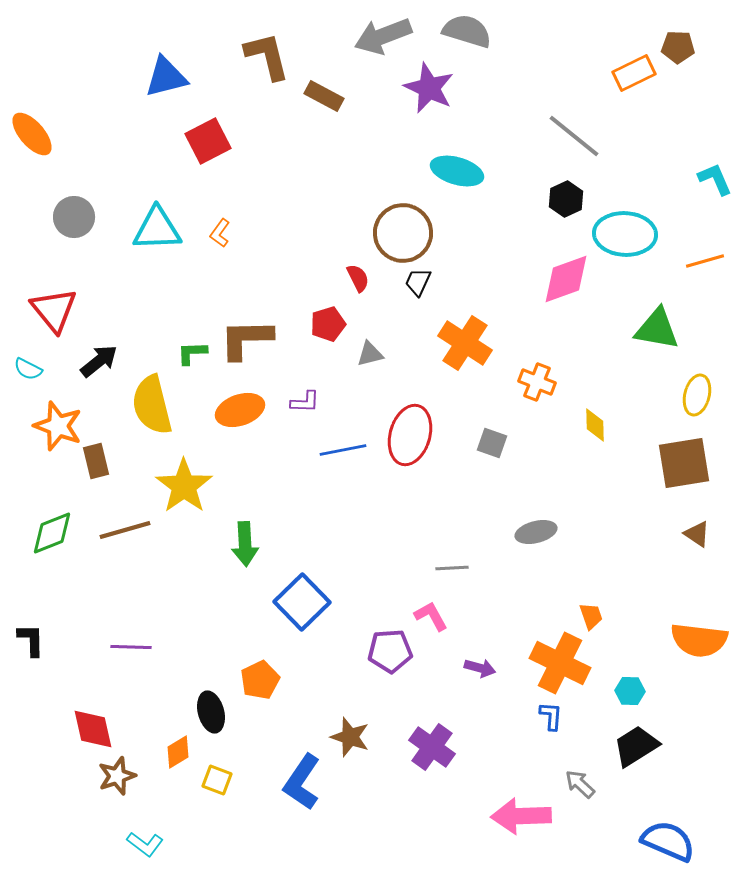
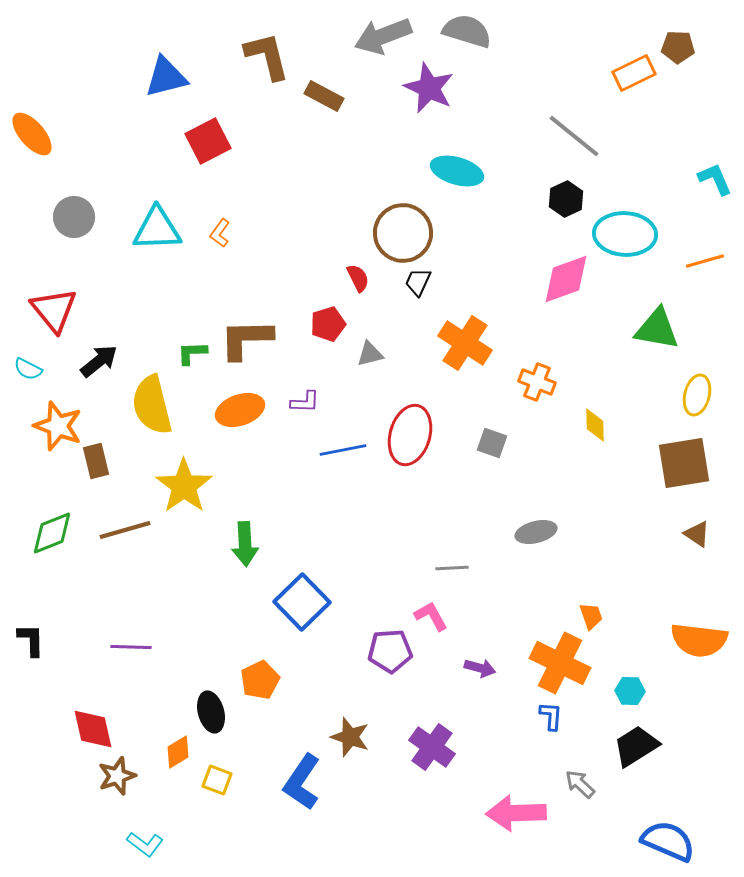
pink arrow at (521, 816): moved 5 px left, 3 px up
